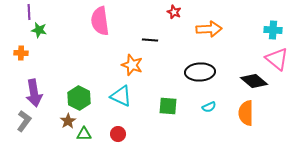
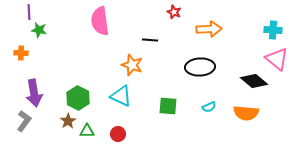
black ellipse: moved 5 px up
green hexagon: moved 1 px left
orange semicircle: rotated 85 degrees counterclockwise
green triangle: moved 3 px right, 3 px up
